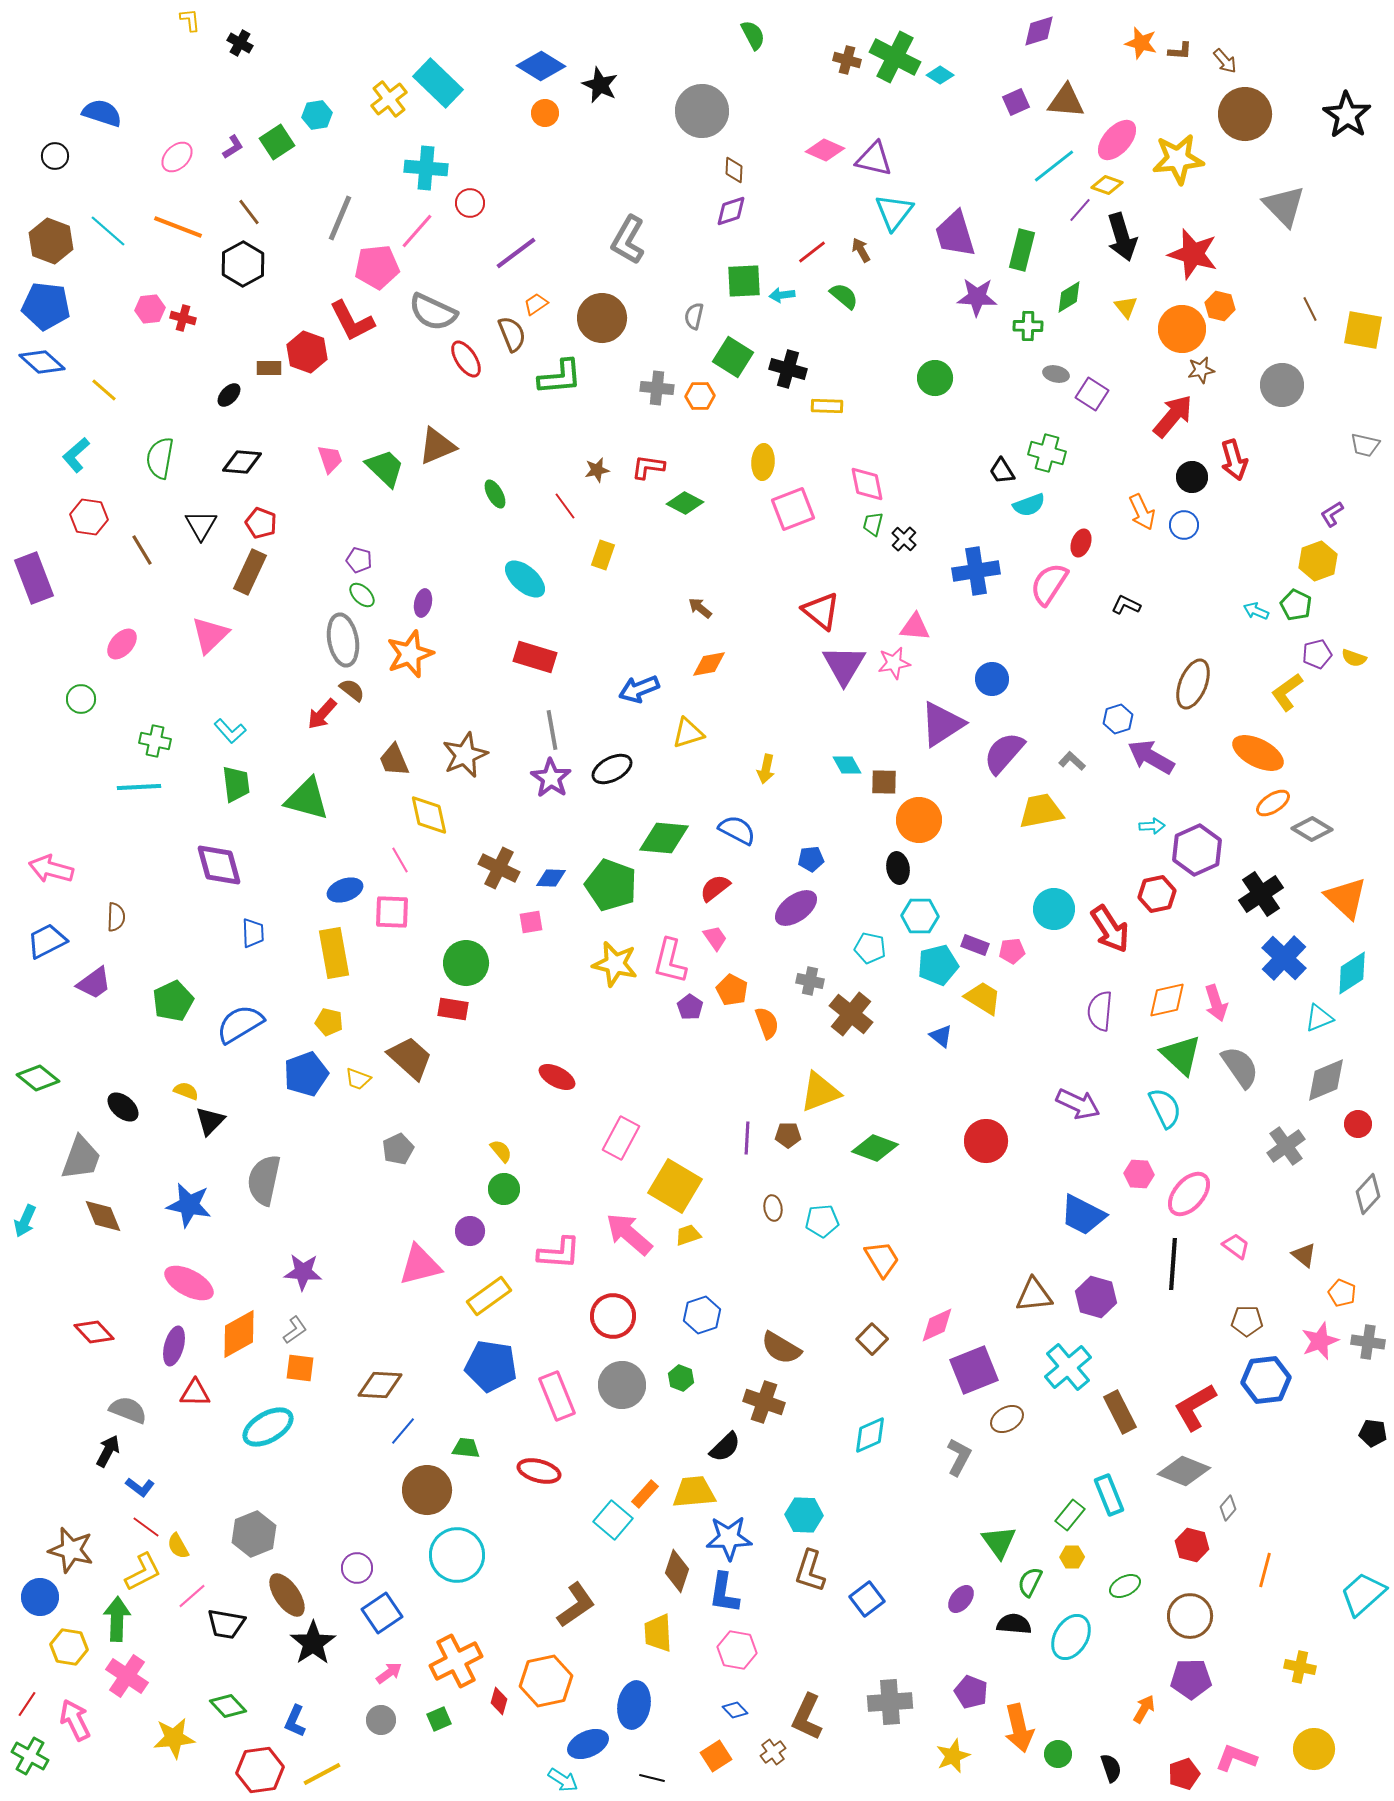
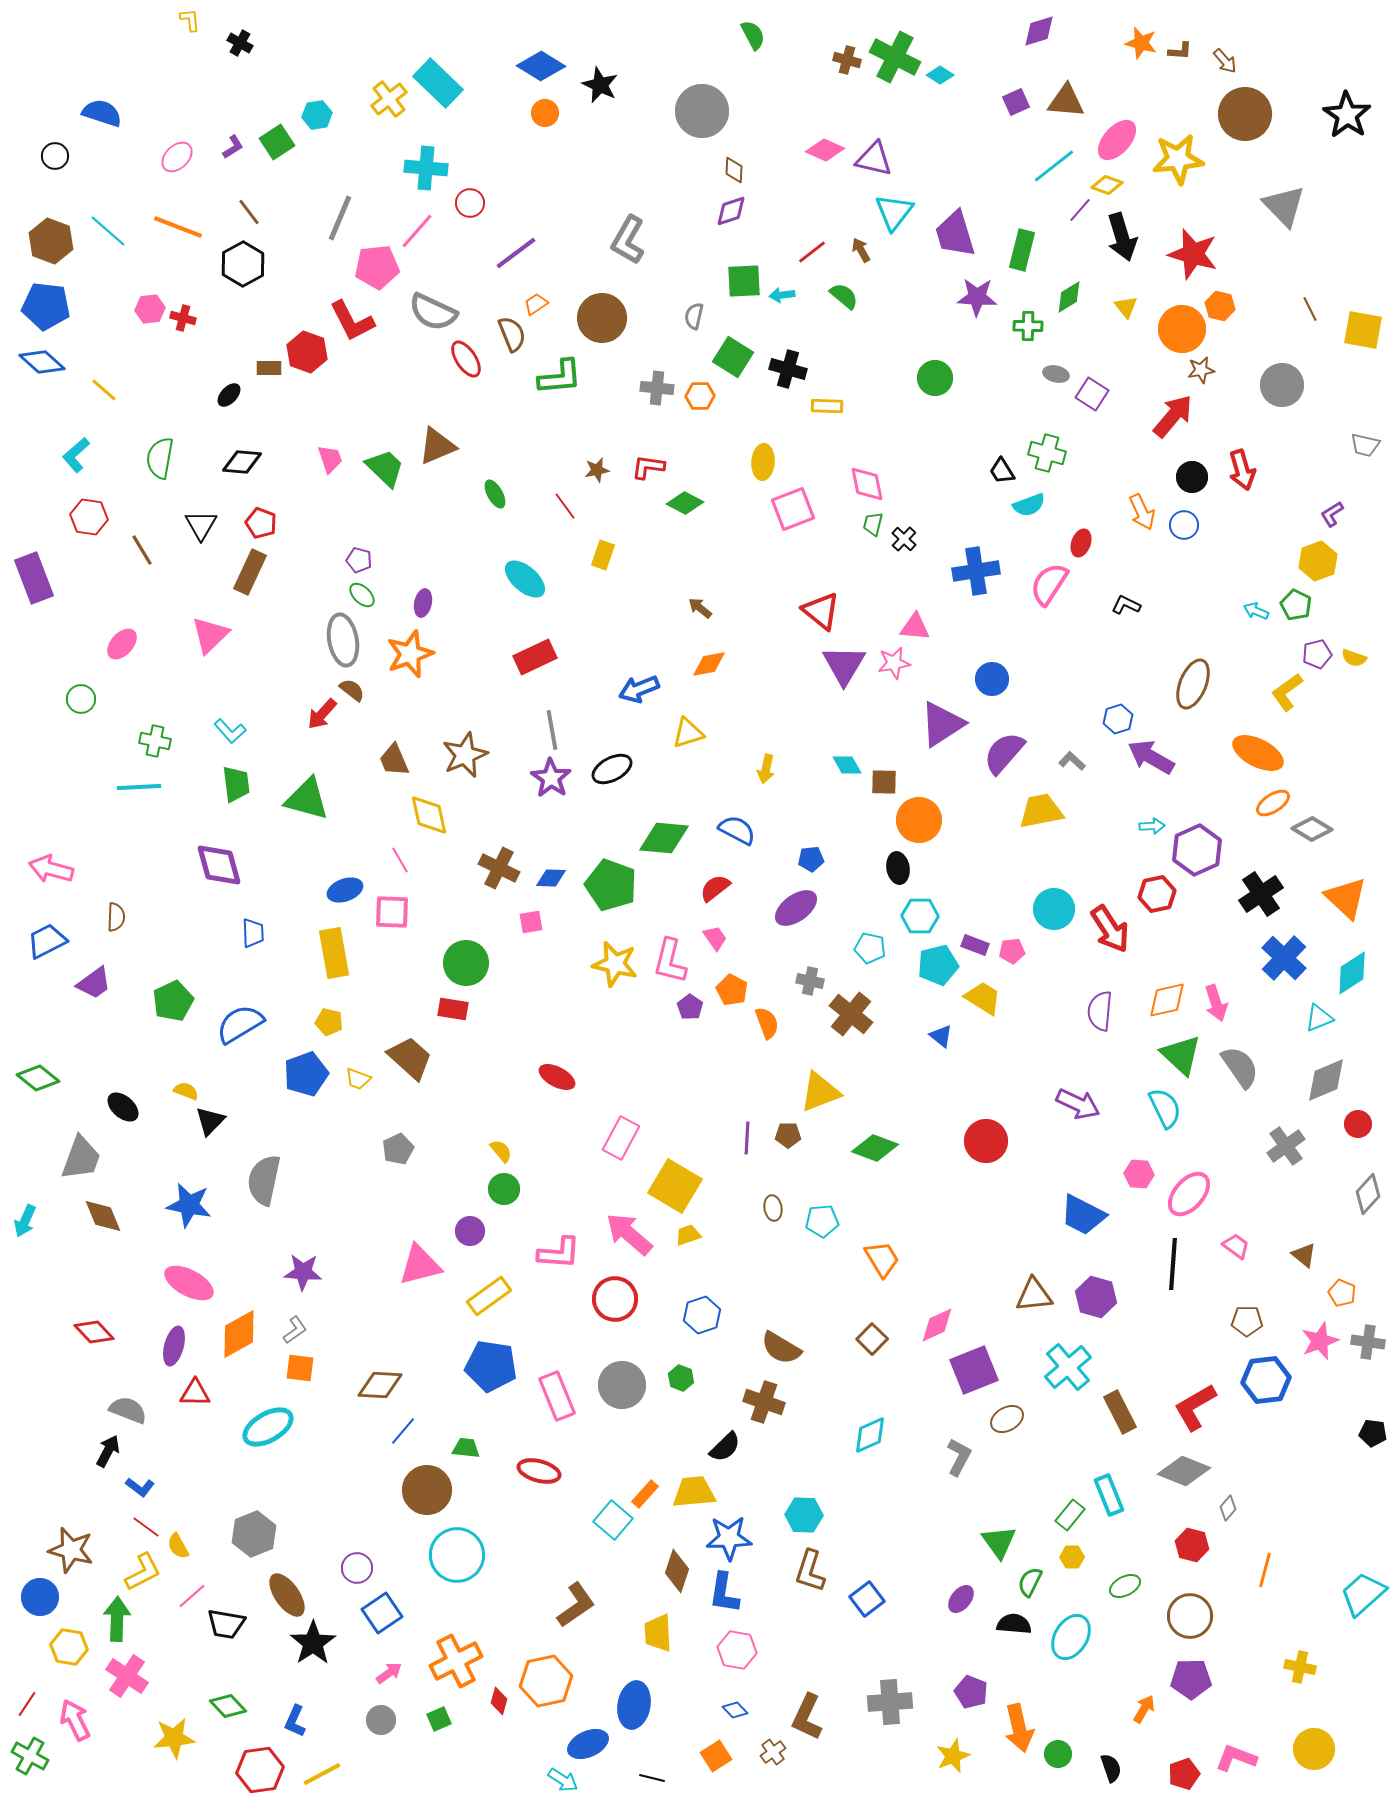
red arrow at (1234, 460): moved 8 px right, 10 px down
red rectangle at (535, 657): rotated 42 degrees counterclockwise
red circle at (613, 1316): moved 2 px right, 17 px up
